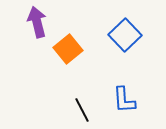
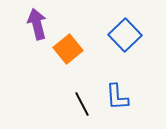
purple arrow: moved 2 px down
blue L-shape: moved 7 px left, 3 px up
black line: moved 6 px up
